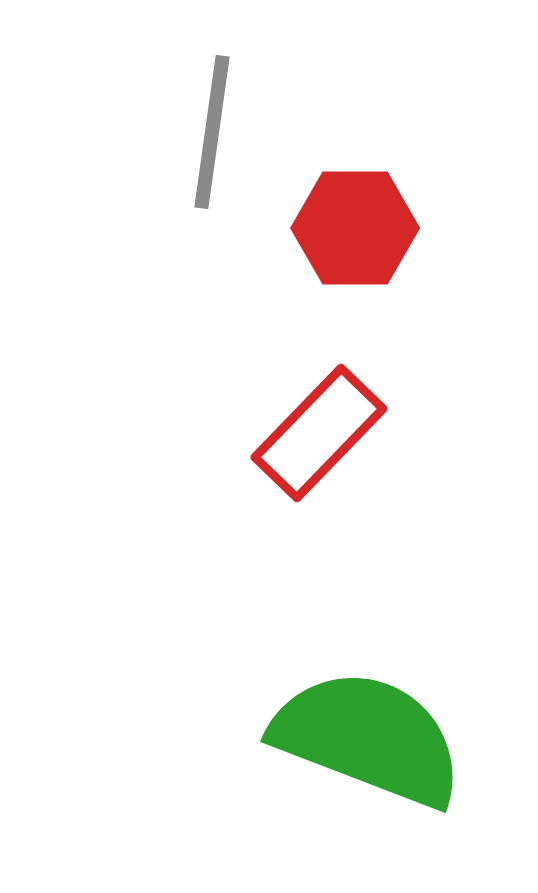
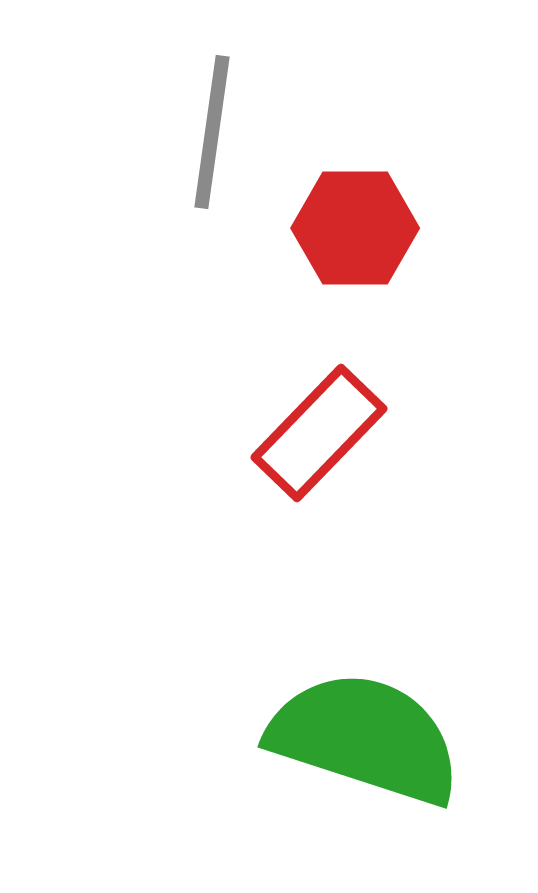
green semicircle: moved 3 px left; rotated 3 degrees counterclockwise
